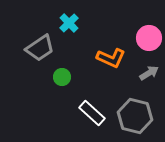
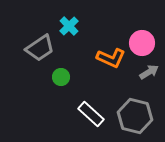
cyan cross: moved 3 px down
pink circle: moved 7 px left, 5 px down
gray arrow: moved 1 px up
green circle: moved 1 px left
white rectangle: moved 1 px left, 1 px down
